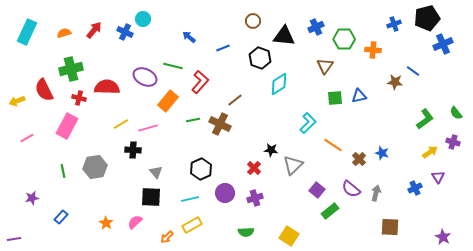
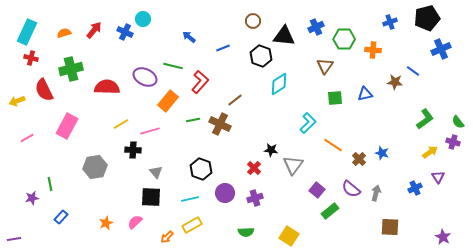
blue cross at (394, 24): moved 4 px left, 2 px up
blue cross at (443, 44): moved 2 px left, 5 px down
black hexagon at (260, 58): moved 1 px right, 2 px up
blue triangle at (359, 96): moved 6 px right, 2 px up
red cross at (79, 98): moved 48 px left, 40 px up
green semicircle at (456, 113): moved 2 px right, 9 px down
pink line at (148, 128): moved 2 px right, 3 px down
gray triangle at (293, 165): rotated 10 degrees counterclockwise
black hexagon at (201, 169): rotated 15 degrees counterclockwise
green line at (63, 171): moved 13 px left, 13 px down
orange star at (106, 223): rotated 16 degrees clockwise
